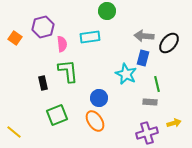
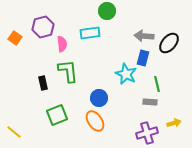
cyan rectangle: moved 4 px up
